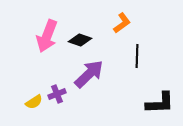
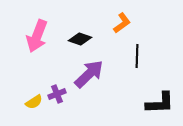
pink arrow: moved 10 px left
black diamond: moved 1 px up
